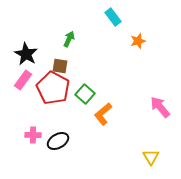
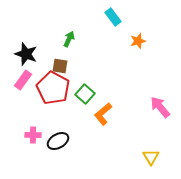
black star: rotated 10 degrees counterclockwise
